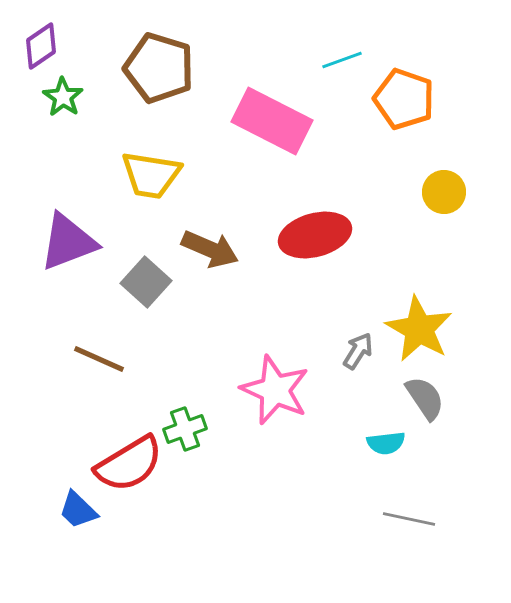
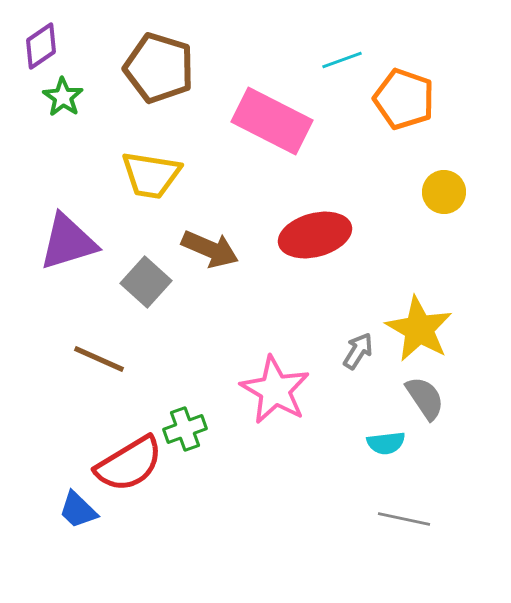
purple triangle: rotated 4 degrees clockwise
pink star: rotated 6 degrees clockwise
gray line: moved 5 px left
